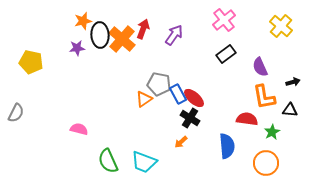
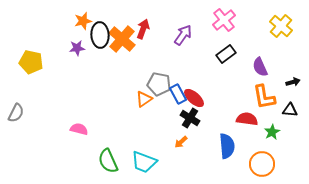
purple arrow: moved 9 px right
orange circle: moved 4 px left, 1 px down
